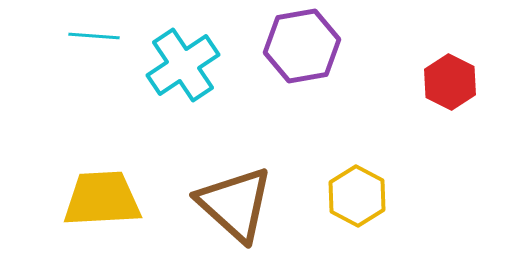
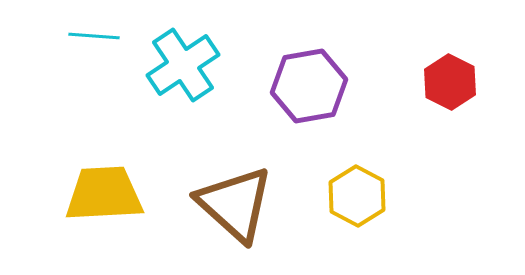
purple hexagon: moved 7 px right, 40 px down
yellow trapezoid: moved 2 px right, 5 px up
